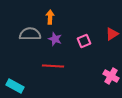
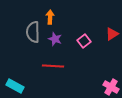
gray semicircle: moved 3 px right, 2 px up; rotated 90 degrees counterclockwise
pink square: rotated 16 degrees counterclockwise
pink cross: moved 11 px down
